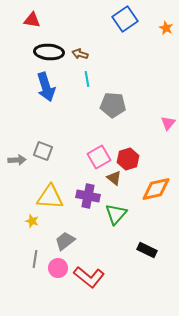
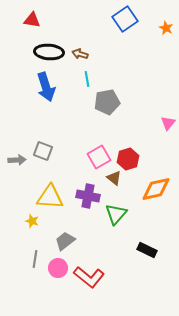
gray pentagon: moved 6 px left, 3 px up; rotated 15 degrees counterclockwise
